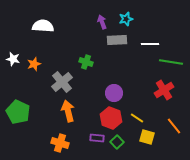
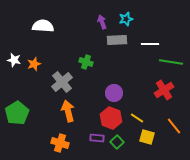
white star: moved 1 px right, 1 px down
green pentagon: moved 1 px left, 1 px down; rotated 15 degrees clockwise
